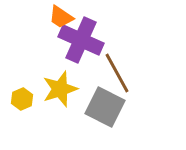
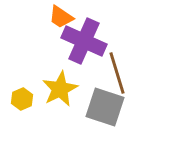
purple cross: moved 3 px right, 1 px down
brown line: rotated 12 degrees clockwise
yellow star: rotated 9 degrees counterclockwise
gray square: rotated 9 degrees counterclockwise
